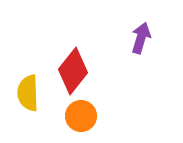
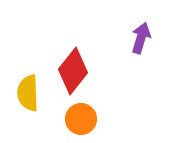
orange circle: moved 3 px down
